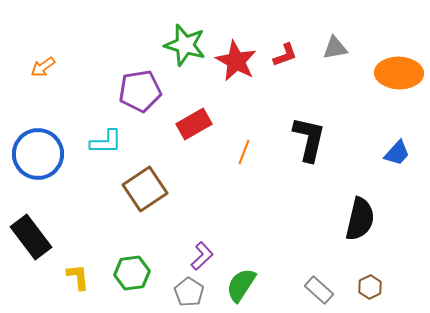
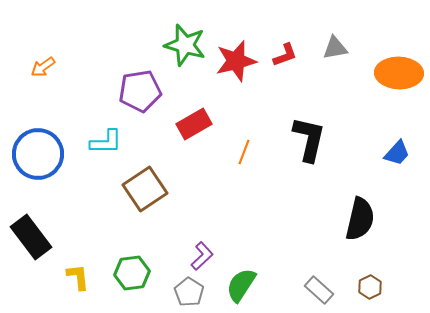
red star: rotated 30 degrees clockwise
